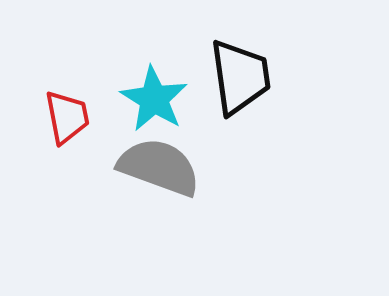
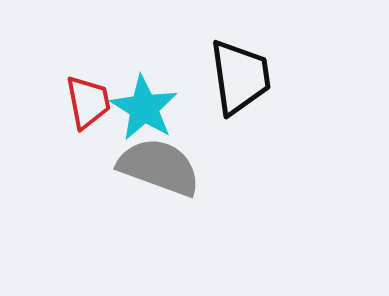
cyan star: moved 10 px left, 9 px down
red trapezoid: moved 21 px right, 15 px up
